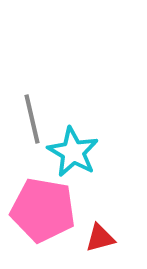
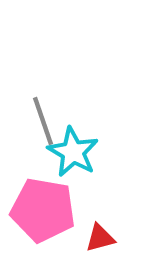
gray line: moved 11 px right, 2 px down; rotated 6 degrees counterclockwise
